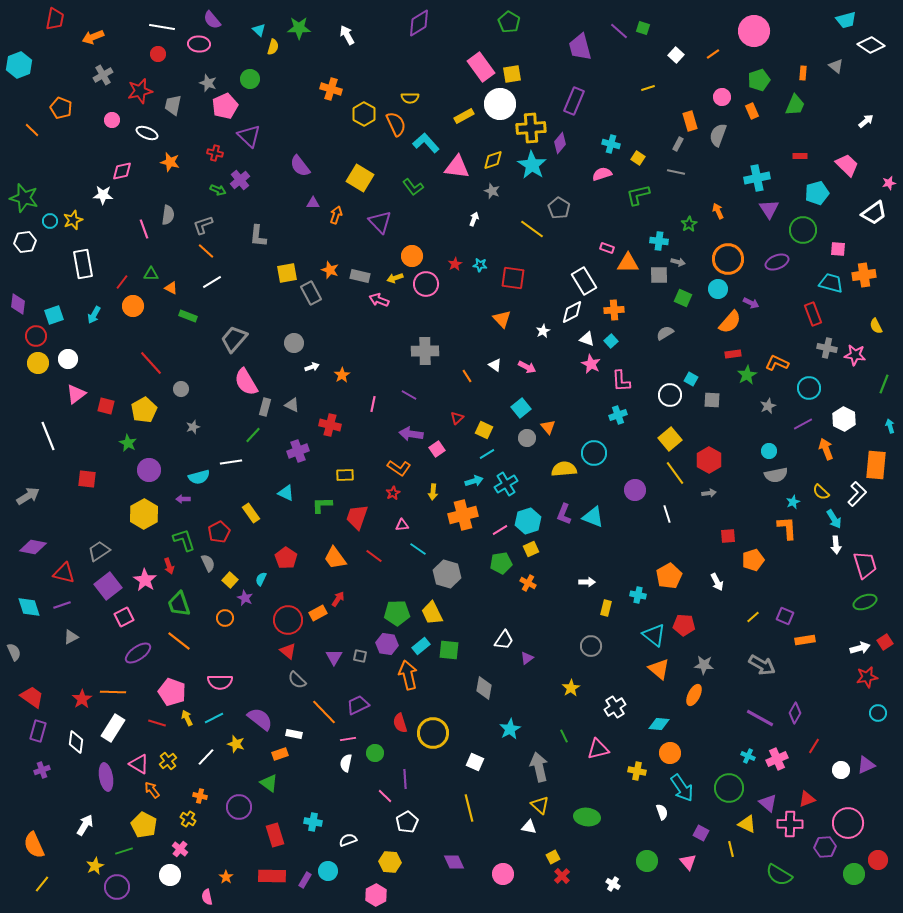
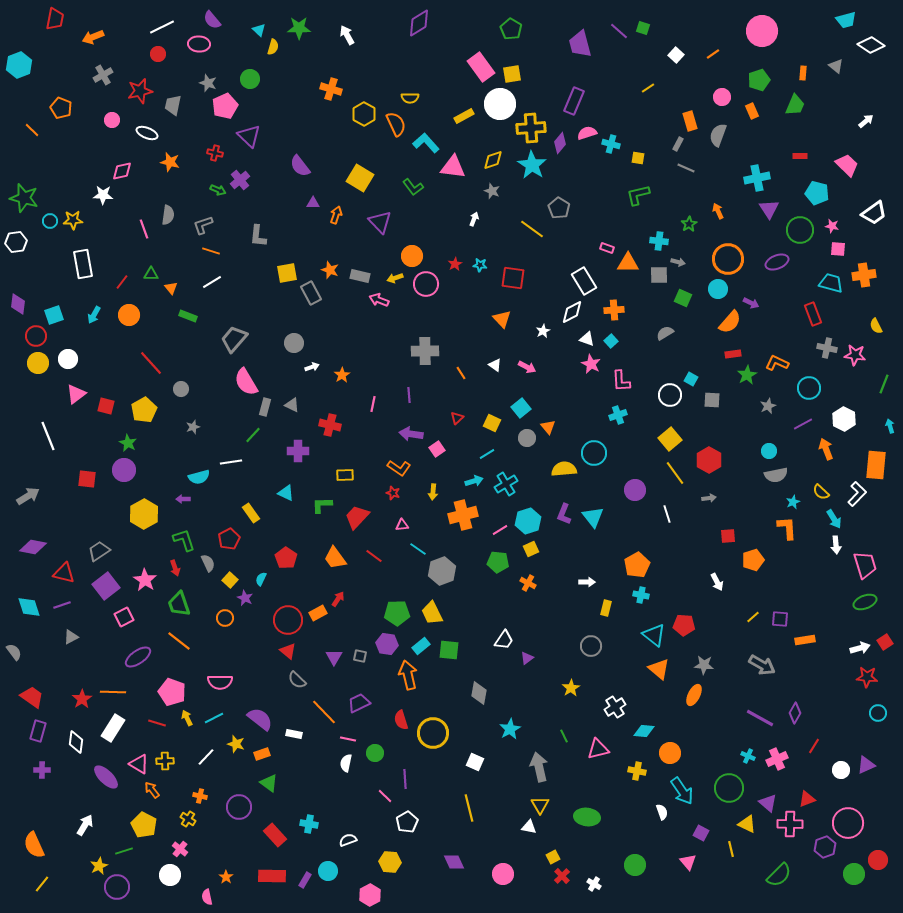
green pentagon at (509, 22): moved 2 px right, 7 px down
white line at (162, 27): rotated 35 degrees counterclockwise
pink circle at (754, 31): moved 8 px right
purple trapezoid at (580, 47): moved 3 px up
yellow line at (648, 88): rotated 16 degrees counterclockwise
yellow square at (638, 158): rotated 24 degrees counterclockwise
pink triangle at (457, 167): moved 4 px left
gray line at (676, 172): moved 10 px right, 4 px up; rotated 12 degrees clockwise
pink semicircle at (602, 174): moved 15 px left, 41 px up
pink star at (889, 183): moved 57 px left, 43 px down; rotated 24 degrees clockwise
cyan pentagon at (817, 193): rotated 30 degrees clockwise
yellow star at (73, 220): rotated 18 degrees clockwise
green circle at (803, 230): moved 3 px left
white hexagon at (25, 242): moved 9 px left
orange line at (206, 251): moved 5 px right; rotated 24 degrees counterclockwise
orange triangle at (171, 288): rotated 24 degrees clockwise
orange circle at (133, 306): moved 4 px left, 9 px down
orange line at (467, 376): moved 6 px left, 3 px up
purple line at (409, 395): rotated 56 degrees clockwise
yellow square at (484, 430): moved 8 px right, 7 px up
purple cross at (298, 451): rotated 20 degrees clockwise
purple circle at (149, 470): moved 25 px left
red star at (393, 493): rotated 24 degrees counterclockwise
gray arrow at (709, 493): moved 5 px down
red trapezoid at (357, 517): rotated 24 degrees clockwise
cyan triangle at (593, 517): rotated 30 degrees clockwise
red pentagon at (219, 532): moved 10 px right, 7 px down
green pentagon at (501, 563): moved 3 px left, 1 px up; rotated 15 degrees clockwise
red arrow at (169, 566): moved 6 px right, 2 px down
gray hexagon at (447, 574): moved 5 px left, 3 px up; rotated 24 degrees clockwise
orange pentagon at (669, 576): moved 32 px left, 11 px up
purple square at (108, 586): moved 2 px left
cyan cross at (638, 595): moved 3 px right
purple square at (785, 616): moved 5 px left, 3 px down; rotated 18 degrees counterclockwise
gray semicircle at (14, 652): rotated 12 degrees counterclockwise
purple ellipse at (138, 653): moved 4 px down
red star at (867, 677): rotated 15 degrees clockwise
gray diamond at (484, 688): moved 5 px left, 5 px down
purple trapezoid at (358, 705): moved 1 px right, 2 px up
red semicircle at (400, 723): moved 1 px right, 3 px up
cyan diamond at (659, 724): moved 15 px left, 7 px down
pink line at (348, 739): rotated 21 degrees clockwise
orange rectangle at (280, 754): moved 18 px left
yellow cross at (168, 761): moved 3 px left; rotated 36 degrees clockwise
purple cross at (42, 770): rotated 21 degrees clockwise
purple ellipse at (106, 777): rotated 36 degrees counterclockwise
cyan arrow at (682, 788): moved 3 px down
yellow triangle at (540, 805): rotated 18 degrees clockwise
cyan cross at (313, 822): moved 4 px left, 2 px down
red rectangle at (275, 835): rotated 25 degrees counterclockwise
purple hexagon at (825, 847): rotated 15 degrees counterclockwise
green circle at (647, 861): moved 12 px left, 4 px down
yellow star at (95, 866): moved 4 px right
green semicircle at (779, 875): rotated 76 degrees counterclockwise
white cross at (613, 884): moved 19 px left
pink hexagon at (376, 895): moved 6 px left
